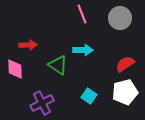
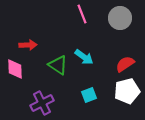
cyan arrow: moved 1 px right, 7 px down; rotated 36 degrees clockwise
white pentagon: moved 2 px right, 1 px up
cyan square: moved 1 px up; rotated 35 degrees clockwise
